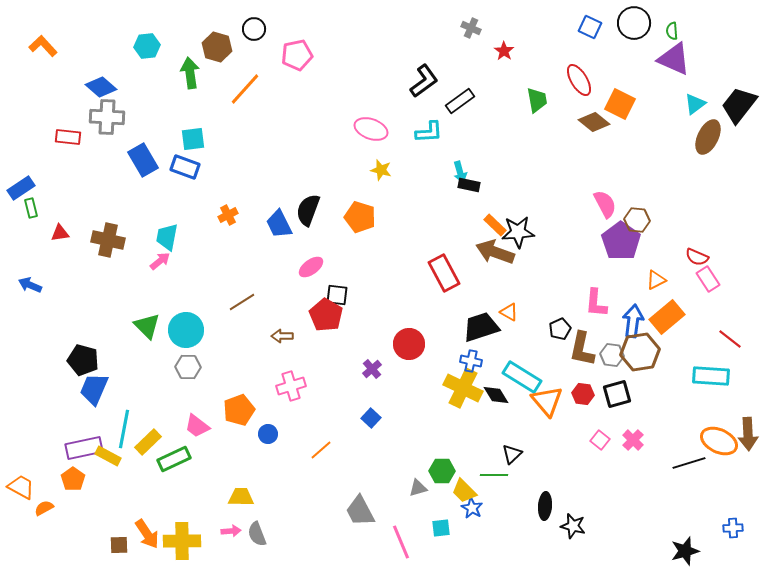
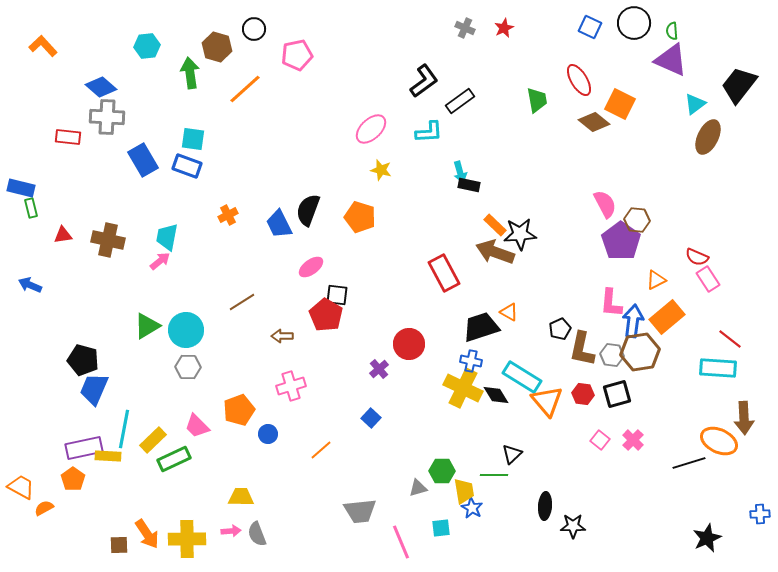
gray cross at (471, 28): moved 6 px left
red star at (504, 51): moved 23 px up; rotated 12 degrees clockwise
purple triangle at (674, 59): moved 3 px left, 1 px down
orange line at (245, 89): rotated 6 degrees clockwise
black trapezoid at (739, 105): moved 20 px up
pink ellipse at (371, 129): rotated 64 degrees counterclockwise
cyan square at (193, 139): rotated 15 degrees clockwise
blue rectangle at (185, 167): moved 2 px right, 1 px up
blue rectangle at (21, 188): rotated 48 degrees clockwise
black star at (518, 232): moved 2 px right, 2 px down
red triangle at (60, 233): moved 3 px right, 2 px down
pink L-shape at (596, 303): moved 15 px right
green triangle at (147, 326): rotated 44 degrees clockwise
purple cross at (372, 369): moved 7 px right
cyan rectangle at (711, 376): moved 7 px right, 8 px up
pink trapezoid at (197, 426): rotated 8 degrees clockwise
brown arrow at (748, 434): moved 4 px left, 16 px up
yellow rectangle at (148, 442): moved 5 px right, 2 px up
yellow rectangle at (108, 456): rotated 25 degrees counterclockwise
yellow trapezoid at (464, 491): rotated 144 degrees counterclockwise
gray trapezoid at (360, 511): rotated 68 degrees counterclockwise
black star at (573, 526): rotated 15 degrees counterclockwise
blue cross at (733, 528): moved 27 px right, 14 px up
yellow cross at (182, 541): moved 5 px right, 2 px up
black star at (685, 551): moved 22 px right, 13 px up; rotated 8 degrees counterclockwise
